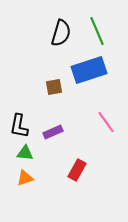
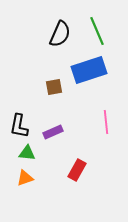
black semicircle: moved 1 px left, 1 px down; rotated 8 degrees clockwise
pink line: rotated 30 degrees clockwise
green triangle: moved 2 px right
